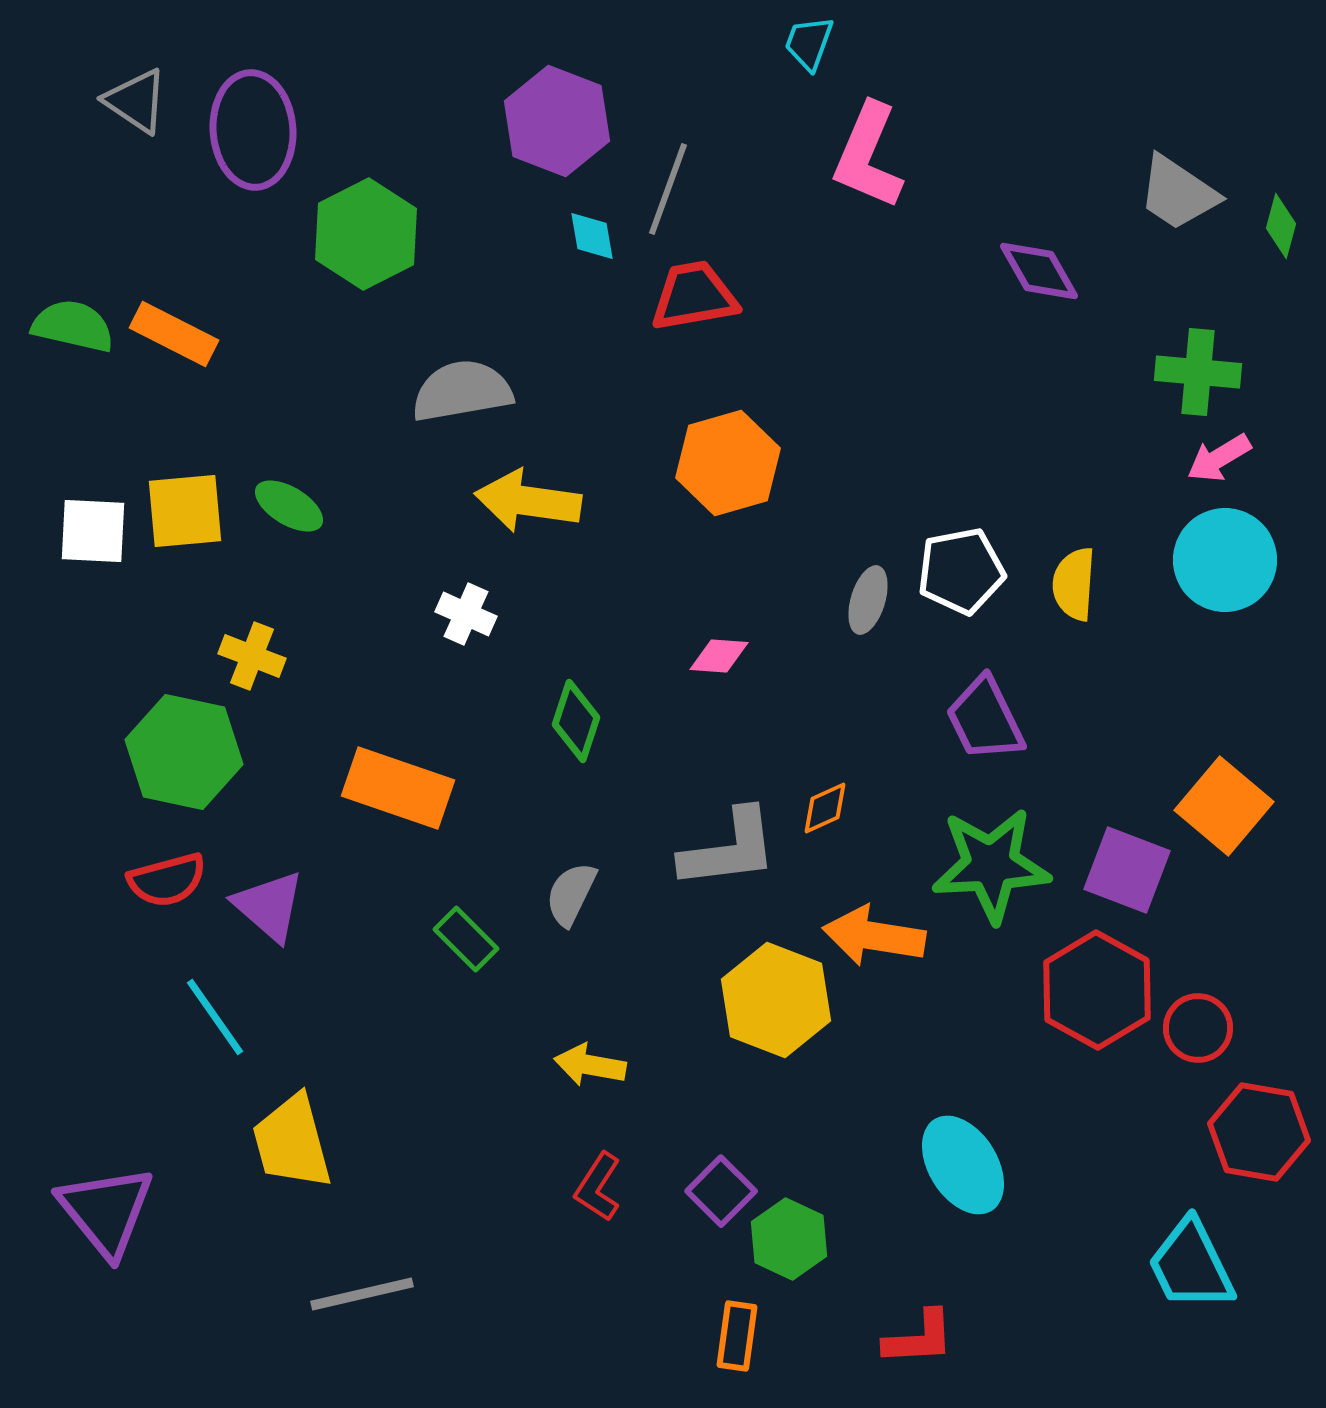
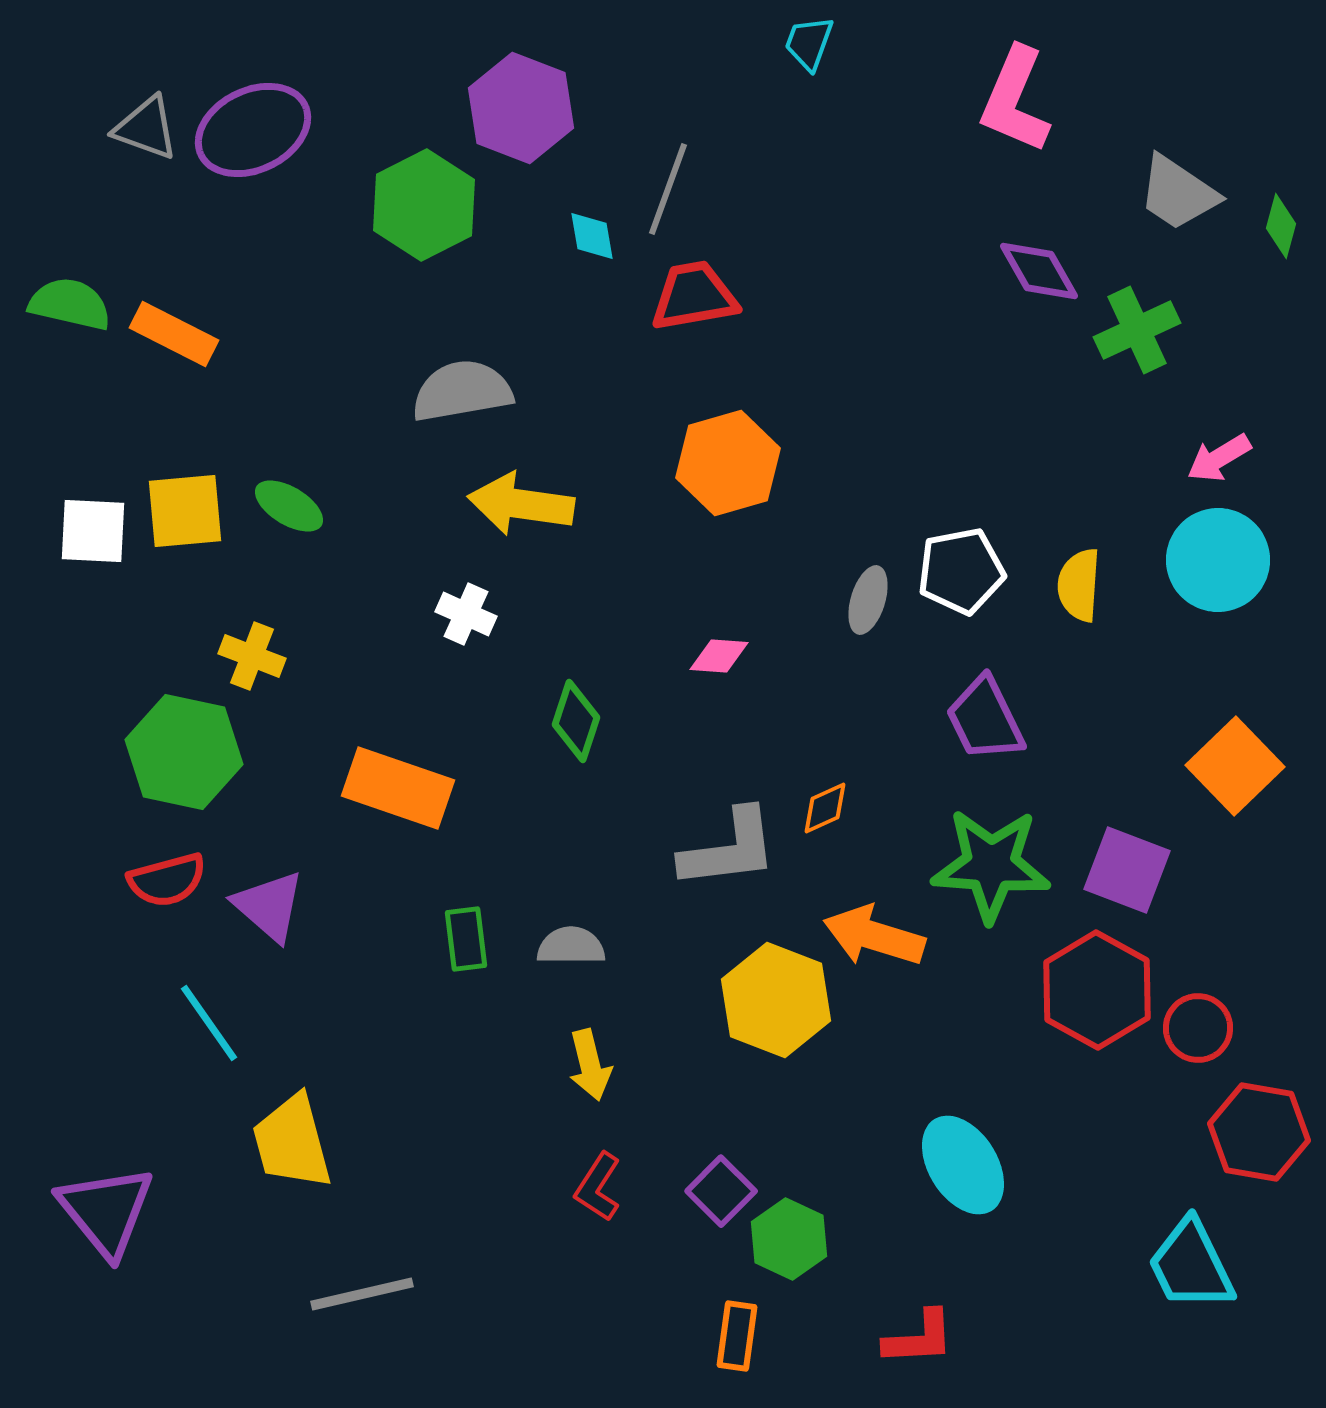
gray triangle at (136, 101): moved 10 px right, 27 px down; rotated 14 degrees counterclockwise
purple hexagon at (557, 121): moved 36 px left, 13 px up
purple ellipse at (253, 130): rotated 68 degrees clockwise
pink L-shape at (868, 156): moved 147 px right, 56 px up
green hexagon at (366, 234): moved 58 px right, 29 px up
green semicircle at (73, 326): moved 3 px left, 22 px up
green cross at (1198, 372): moved 61 px left, 42 px up; rotated 30 degrees counterclockwise
yellow arrow at (528, 501): moved 7 px left, 3 px down
cyan circle at (1225, 560): moved 7 px left
yellow semicircle at (1074, 584): moved 5 px right, 1 px down
orange square at (1224, 806): moved 11 px right, 40 px up; rotated 6 degrees clockwise
green star at (991, 865): rotated 7 degrees clockwise
gray semicircle at (571, 894): moved 52 px down; rotated 64 degrees clockwise
orange arrow at (874, 936): rotated 8 degrees clockwise
green rectangle at (466, 939): rotated 38 degrees clockwise
cyan line at (215, 1017): moved 6 px left, 6 px down
yellow arrow at (590, 1065): rotated 114 degrees counterclockwise
